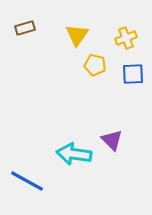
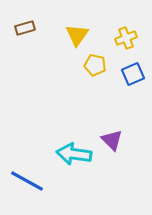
blue square: rotated 20 degrees counterclockwise
